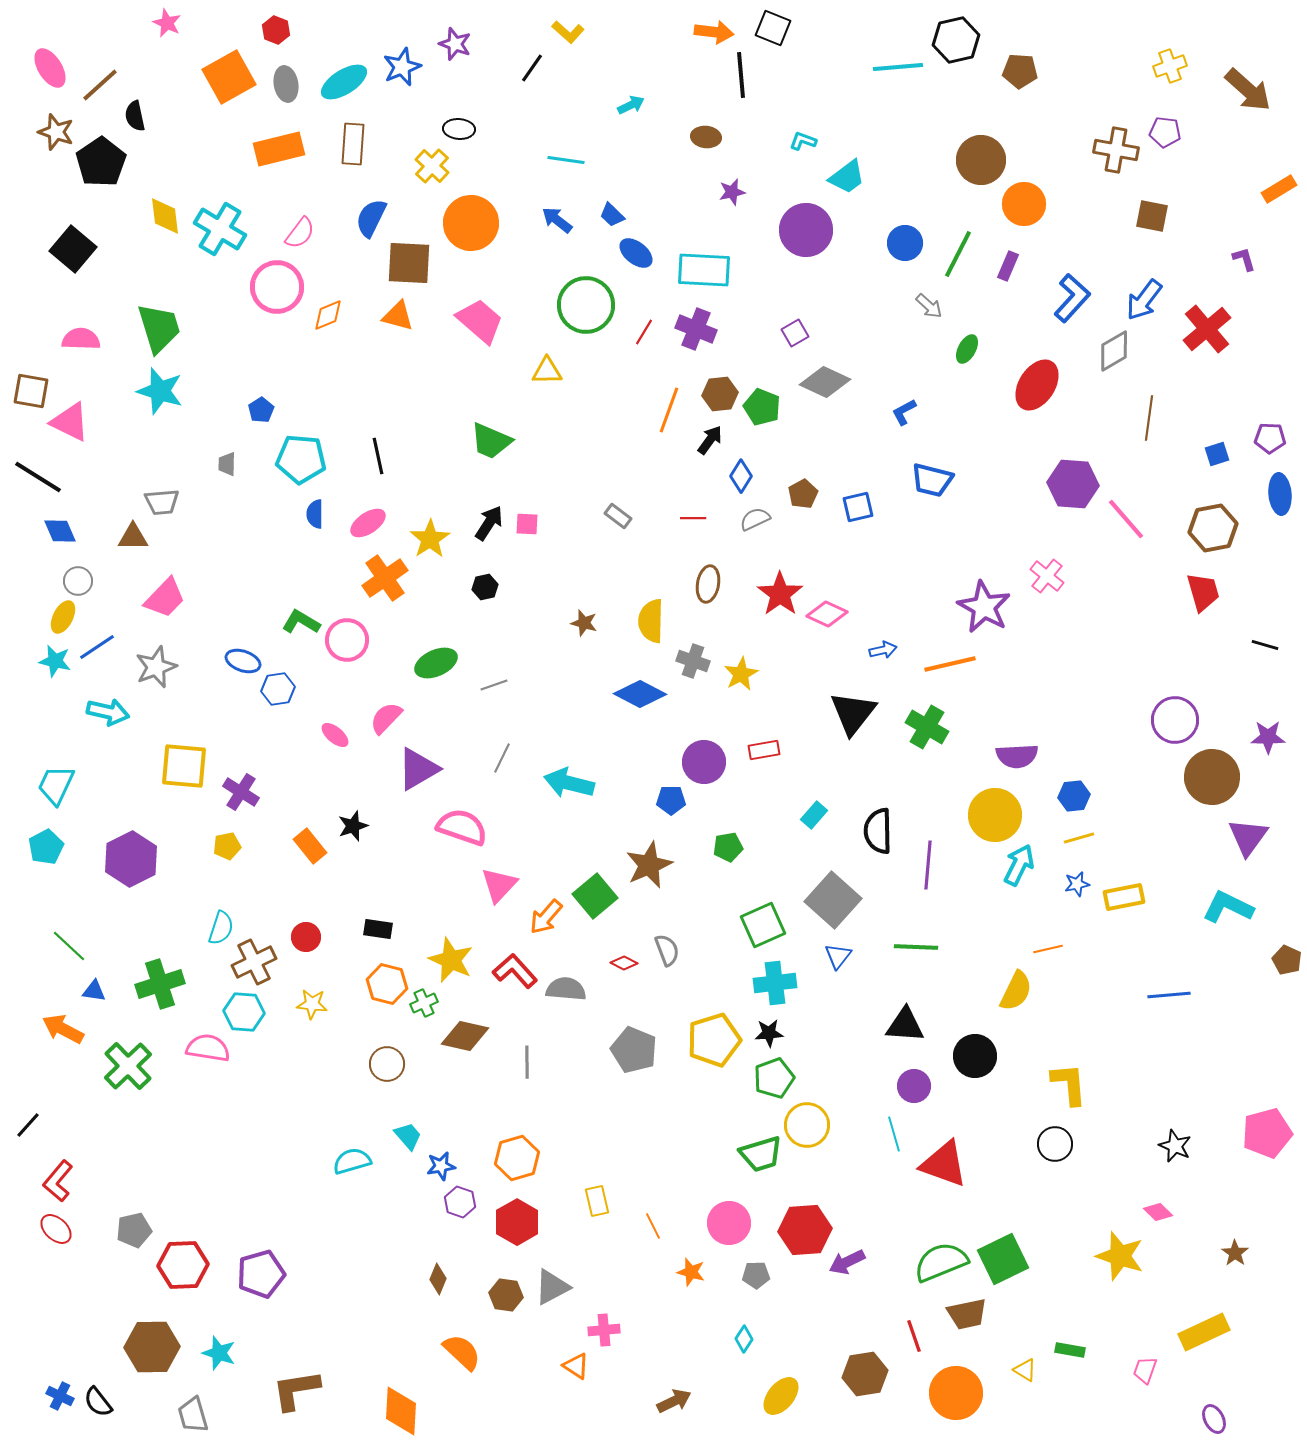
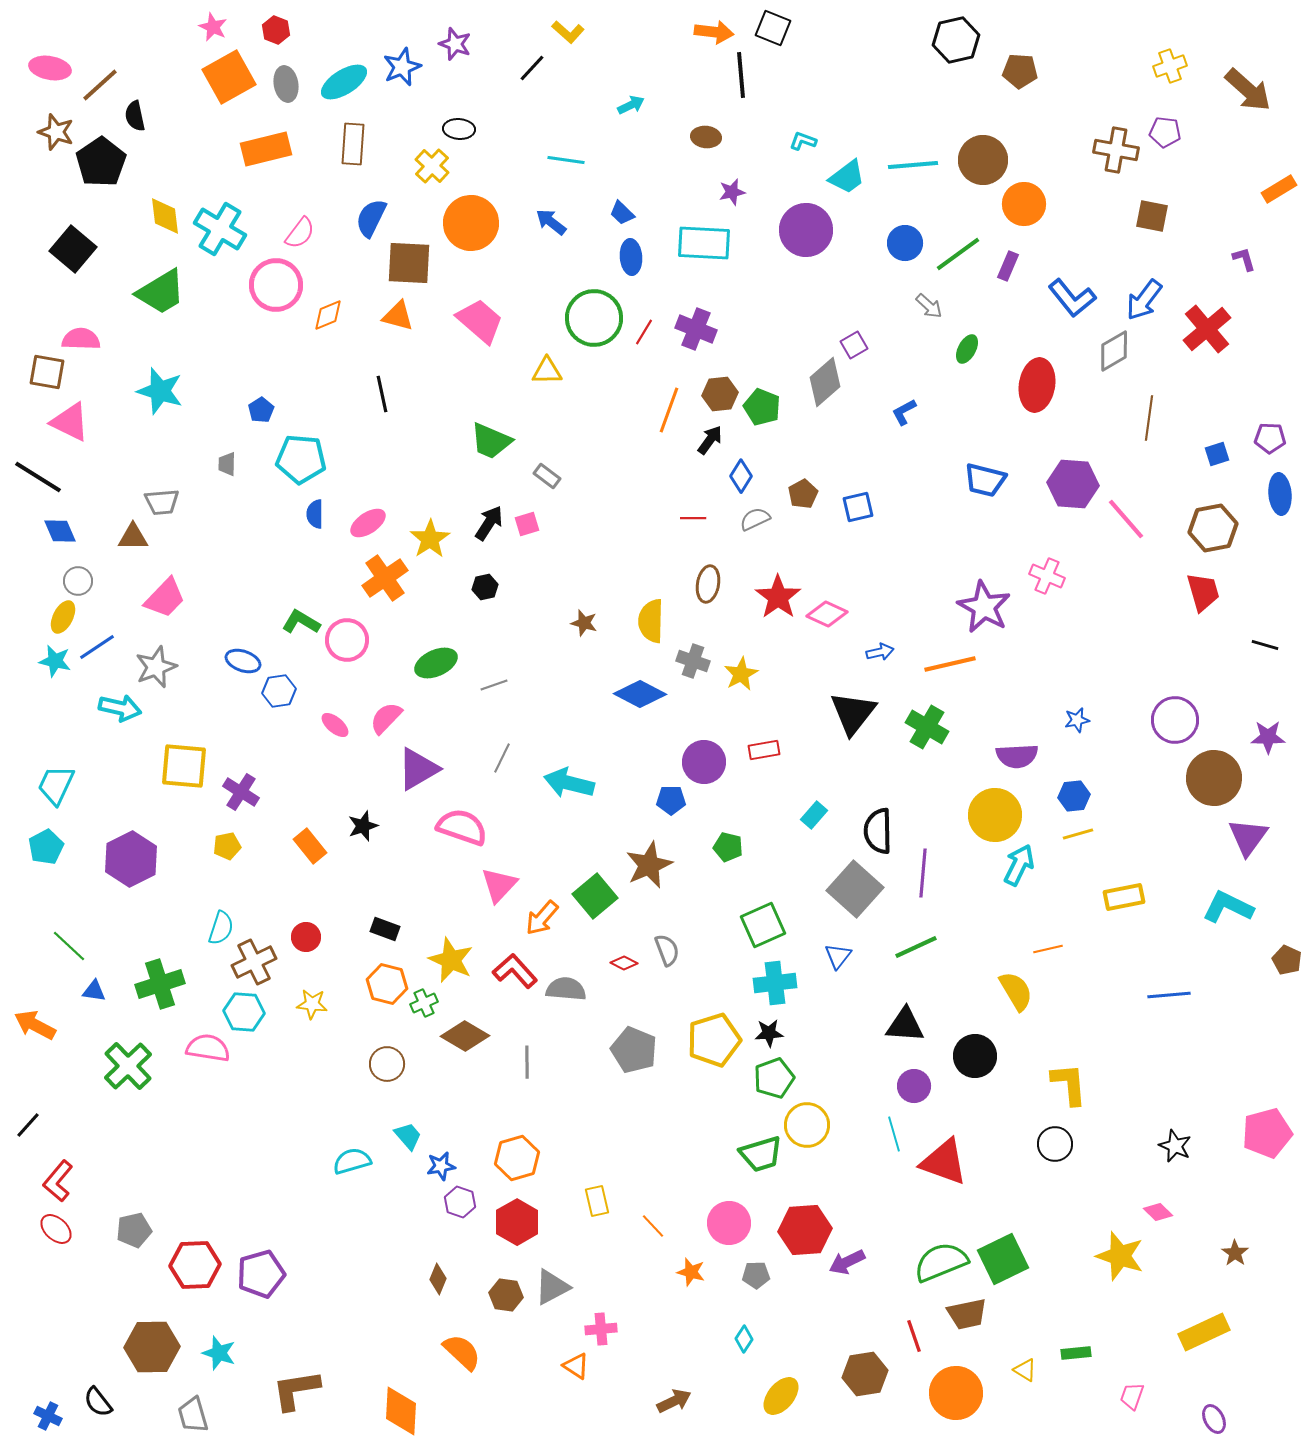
pink star at (167, 23): moved 46 px right, 4 px down
cyan line at (898, 67): moved 15 px right, 98 px down
pink ellipse at (50, 68): rotated 48 degrees counterclockwise
black line at (532, 68): rotated 8 degrees clockwise
orange rectangle at (279, 149): moved 13 px left
brown circle at (981, 160): moved 2 px right
blue trapezoid at (612, 215): moved 10 px right, 2 px up
blue arrow at (557, 220): moved 6 px left, 2 px down
blue ellipse at (636, 253): moved 5 px left, 4 px down; rotated 48 degrees clockwise
green line at (958, 254): rotated 27 degrees clockwise
cyan rectangle at (704, 270): moved 27 px up
pink circle at (277, 287): moved 1 px left, 2 px up
blue L-shape at (1072, 298): rotated 99 degrees clockwise
green circle at (586, 305): moved 8 px right, 13 px down
green trapezoid at (159, 328): moved 2 px right, 36 px up; rotated 76 degrees clockwise
purple square at (795, 333): moved 59 px right, 12 px down
gray diamond at (825, 382): rotated 66 degrees counterclockwise
red ellipse at (1037, 385): rotated 24 degrees counterclockwise
brown square at (31, 391): moved 16 px right, 19 px up
black line at (378, 456): moved 4 px right, 62 px up
blue trapezoid at (932, 480): moved 53 px right
gray rectangle at (618, 516): moved 71 px left, 40 px up
pink square at (527, 524): rotated 20 degrees counterclockwise
pink cross at (1047, 576): rotated 16 degrees counterclockwise
red star at (780, 594): moved 2 px left, 3 px down
blue arrow at (883, 650): moved 3 px left, 2 px down
blue hexagon at (278, 689): moved 1 px right, 2 px down
cyan arrow at (108, 712): moved 12 px right, 4 px up
pink ellipse at (335, 735): moved 10 px up
brown circle at (1212, 777): moved 2 px right, 1 px down
black star at (353, 826): moved 10 px right
yellow line at (1079, 838): moved 1 px left, 4 px up
green pentagon at (728, 847): rotated 24 degrees clockwise
purple line at (928, 865): moved 5 px left, 8 px down
blue star at (1077, 884): moved 164 px up
gray square at (833, 900): moved 22 px right, 11 px up
orange arrow at (546, 917): moved 4 px left, 1 px down
black rectangle at (378, 929): moved 7 px right; rotated 12 degrees clockwise
green line at (916, 947): rotated 27 degrees counterclockwise
yellow semicircle at (1016, 991): rotated 57 degrees counterclockwise
orange arrow at (63, 1029): moved 28 px left, 4 px up
brown diamond at (465, 1036): rotated 18 degrees clockwise
red triangle at (944, 1164): moved 2 px up
orange line at (653, 1226): rotated 16 degrees counterclockwise
red hexagon at (183, 1265): moved 12 px right
pink cross at (604, 1330): moved 3 px left, 1 px up
green rectangle at (1070, 1350): moved 6 px right, 3 px down; rotated 16 degrees counterclockwise
pink trapezoid at (1145, 1370): moved 13 px left, 26 px down
blue cross at (60, 1396): moved 12 px left, 20 px down
